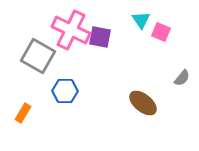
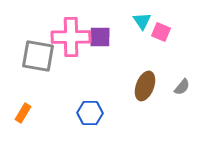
cyan triangle: moved 1 px right, 1 px down
pink cross: moved 7 px down; rotated 27 degrees counterclockwise
purple square: rotated 10 degrees counterclockwise
gray square: rotated 20 degrees counterclockwise
gray semicircle: moved 9 px down
blue hexagon: moved 25 px right, 22 px down
brown ellipse: moved 2 px right, 17 px up; rotated 72 degrees clockwise
